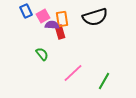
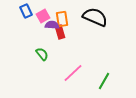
black semicircle: rotated 140 degrees counterclockwise
